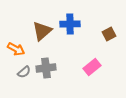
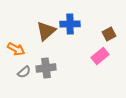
brown triangle: moved 4 px right
pink rectangle: moved 8 px right, 11 px up
